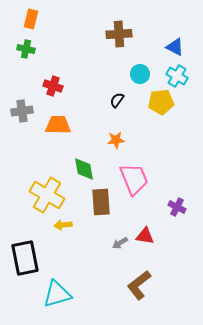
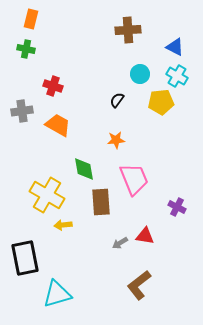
brown cross: moved 9 px right, 4 px up
orange trapezoid: rotated 28 degrees clockwise
